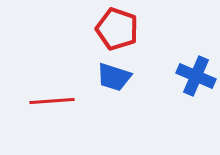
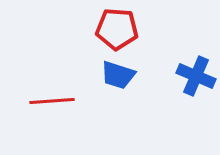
red pentagon: rotated 15 degrees counterclockwise
blue trapezoid: moved 4 px right, 2 px up
